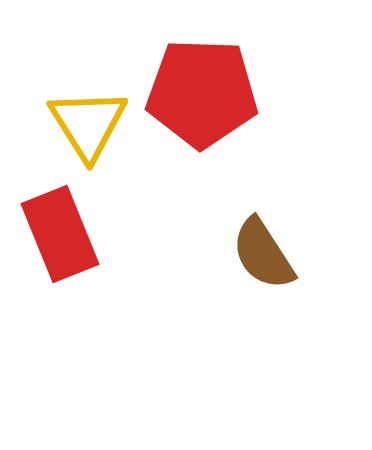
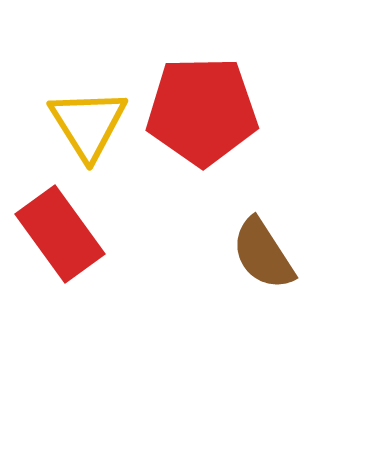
red pentagon: moved 18 px down; rotated 3 degrees counterclockwise
red rectangle: rotated 14 degrees counterclockwise
